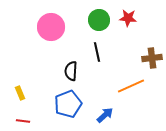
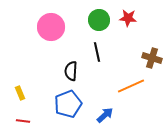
brown cross: rotated 24 degrees clockwise
